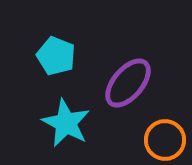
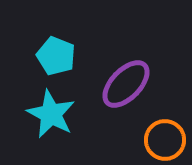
purple ellipse: moved 2 px left, 1 px down; rotated 4 degrees clockwise
cyan star: moved 15 px left, 9 px up
